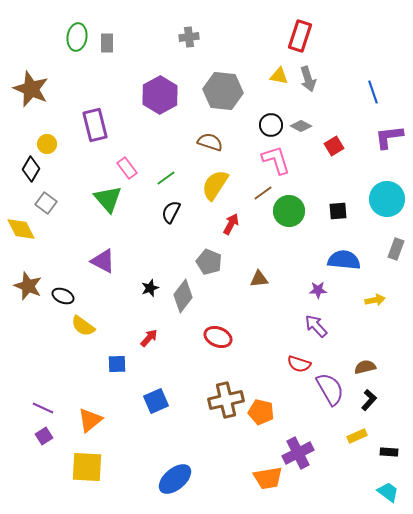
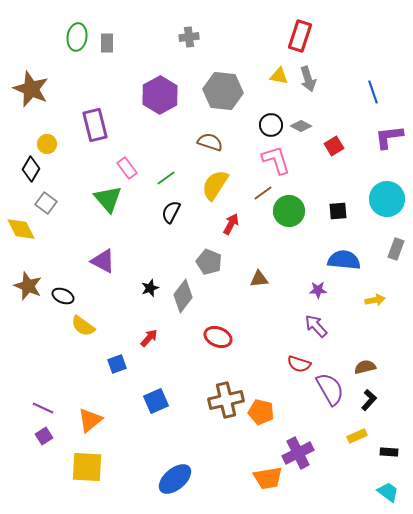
blue square at (117, 364): rotated 18 degrees counterclockwise
